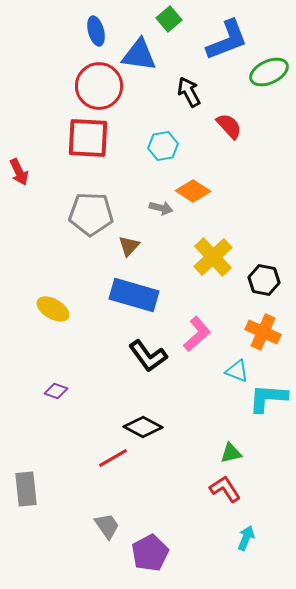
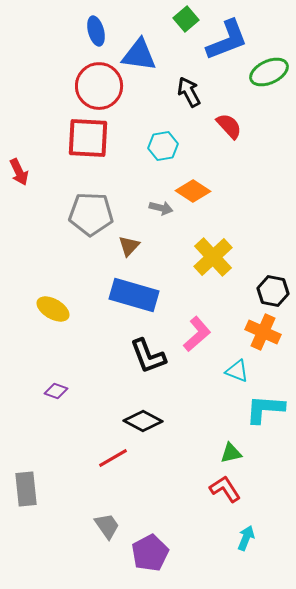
green square: moved 17 px right
black hexagon: moved 9 px right, 11 px down
black L-shape: rotated 15 degrees clockwise
cyan L-shape: moved 3 px left, 11 px down
black diamond: moved 6 px up
